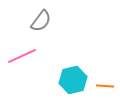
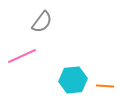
gray semicircle: moved 1 px right, 1 px down
cyan hexagon: rotated 8 degrees clockwise
